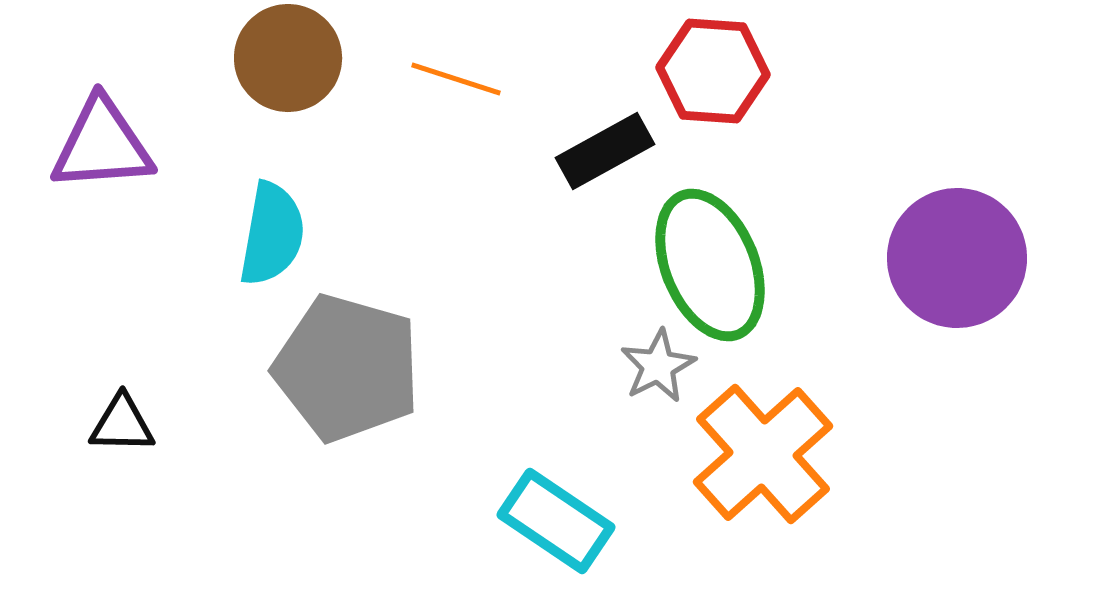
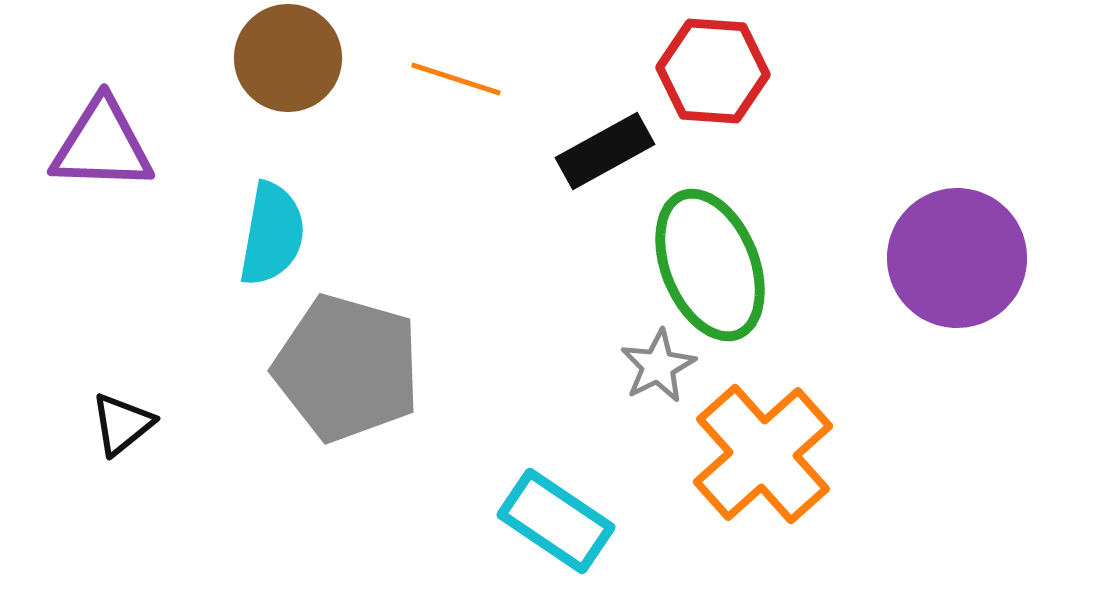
purple triangle: rotated 6 degrees clockwise
black triangle: rotated 40 degrees counterclockwise
